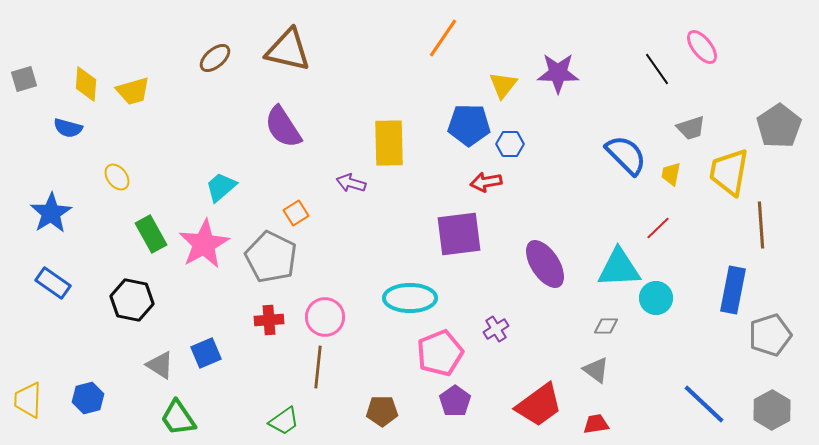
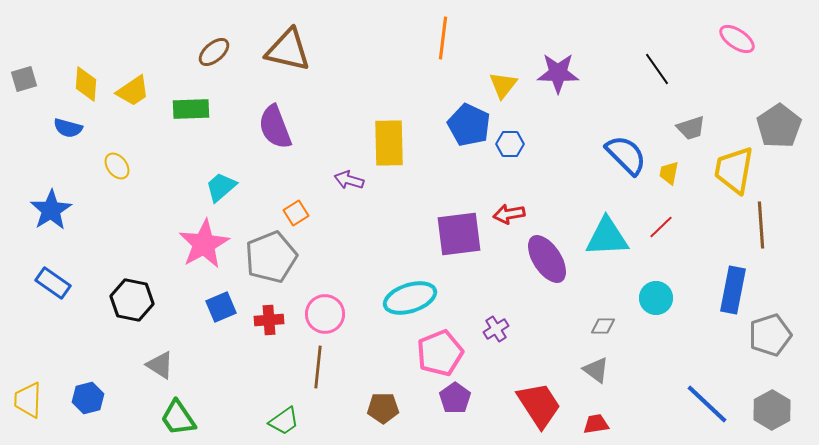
orange line at (443, 38): rotated 27 degrees counterclockwise
pink ellipse at (702, 47): moved 35 px right, 8 px up; rotated 18 degrees counterclockwise
brown ellipse at (215, 58): moved 1 px left, 6 px up
yellow trapezoid at (133, 91): rotated 18 degrees counterclockwise
blue pentagon at (469, 125): rotated 24 degrees clockwise
purple semicircle at (283, 127): moved 8 px left; rotated 12 degrees clockwise
yellow trapezoid at (729, 172): moved 5 px right, 2 px up
yellow trapezoid at (671, 174): moved 2 px left, 1 px up
yellow ellipse at (117, 177): moved 11 px up
red arrow at (486, 182): moved 23 px right, 32 px down
purple arrow at (351, 183): moved 2 px left, 3 px up
blue star at (51, 213): moved 3 px up
red line at (658, 228): moved 3 px right, 1 px up
green rectangle at (151, 234): moved 40 px right, 125 px up; rotated 63 degrees counterclockwise
gray pentagon at (271, 257): rotated 24 degrees clockwise
purple ellipse at (545, 264): moved 2 px right, 5 px up
cyan triangle at (619, 268): moved 12 px left, 31 px up
cyan ellipse at (410, 298): rotated 18 degrees counterclockwise
pink circle at (325, 317): moved 3 px up
gray diamond at (606, 326): moved 3 px left
blue square at (206, 353): moved 15 px right, 46 px up
purple pentagon at (455, 401): moved 3 px up
blue line at (704, 404): moved 3 px right
red trapezoid at (539, 405): rotated 87 degrees counterclockwise
brown pentagon at (382, 411): moved 1 px right, 3 px up
